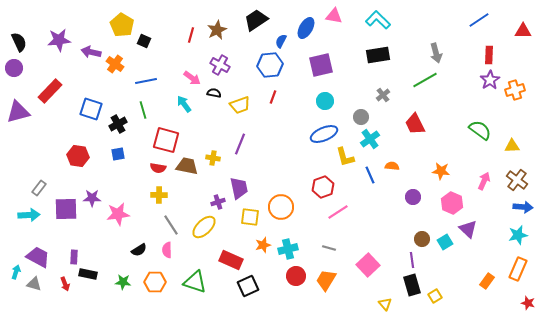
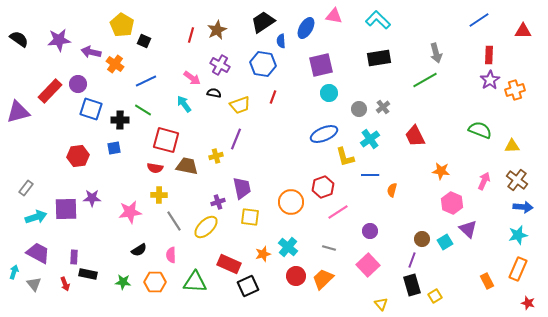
black trapezoid at (256, 20): moved 7 px right, 2 px down
blue semicircle at (281, 41): rotated 32 degrees counterclockwise
black semicircle at (19, 42): moved 3 px up; rotated 30 degrees counterclockwise
black rectangle at (378, 55): moved 1 px right, 3 px down
blue hexagon at (270, 65): moved 7 px left, 1 px up; rotated 15 degrees clockwise
purple circle at (14, 68): moved 64 px right, 16 px down
blue line at (146, 81): rotated 15 degrees counterclockwise
gray cross at (383, 95): moved 12 px down
cyan circle at (325, 101): moved 4 px right, 8 px up
green line at (143, 110): rotated 42 degrees counterclockwise
gray circle at (361, 117): moved 2 px left, 8 px up
black cross at (118, 124): moved 2 px right, 4 px up; rotated 30 degrees clockwise
red trapezoid at (415, 124): moved 12 px down
green semicircle at (480, 130): rotated 15 degrees counterclockwise
purple line at (240, 144): moved 4 px left, 5 px up
blue square at (118, 154): moved 4 px left, 6 px up
red hexagon at (78, 156): rotated 15 degrees counterclockwise
yellow cross at (213, 158): moved 3 px right, 2 px up; rotated 24 degrees counterclockwise
orange semicircle at (392, 166): moved 24 px down; rotated 80 degrees counterclockwise
red semicircle at (158, 168): moved 3 px left
blue line at (370, 175): rotated 66 degrees counterclockwise
gray rectangle at (39, 188): moved 13 px left
purple trapezoid at (239, 188): moved 3 px right
purple circle at (413, 197): moved 43 px left, 34 px down
orange circle at (281, 207): moved 10 px right, 5 px up
pink star at (118, 214): moved 12 px right, 2 px up
cyan arrow at (29, 215): moved 7 px right, 2 px down; rotated 15 degrees counterclockwise
gray line at (171, 225): moved 3 px right, 4 px up
yellow ellipse at (204, 227): moved 2 px right
orange star at (263, 245): moved 9 px down
cyan cross at (288, 249): moved 2 px up; rotated 36 degrees counterclockwise
pink semicircle at (167, 250): moved 4 px right, 5 px down
purple trapezoid at (38, 257): moved 4 px up
red rectangle at (231, 260): moved 2 px left, 4 px down
purple line at (412, 260): rotated 28 degrees clockwise
cyan arrow at (16, 272): moved 2 px left
orange trapezoid at (326, 280): moved 3 px left, 1 px up; rotated 15 degrees clockwise
orange rectangle at (487, 281): rotated 63 degrees counterclockwise
green triangle at (195, 282): rotated 15 degrees counterclockwise
gray triangle at (34, 284): rotated 35 degrees clockwise
yellow triangle at (385, 304): moved 4 px left
